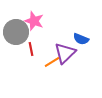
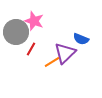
red line: rotated 40 degrees clockwise
